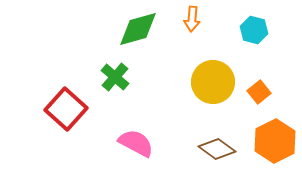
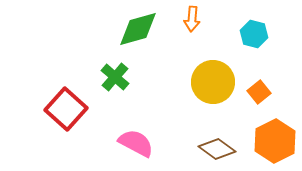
cyan hexagon: moved 4 px down
